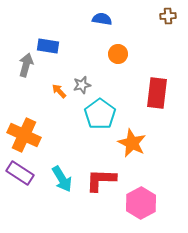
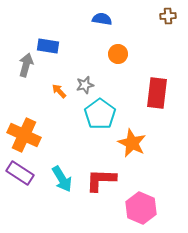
gray star: moved 3 px right
pink hexagon: moved 5 px down; rotated 8 degrees counterclockwise
